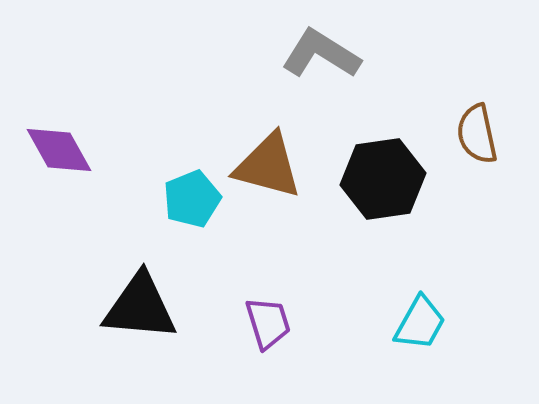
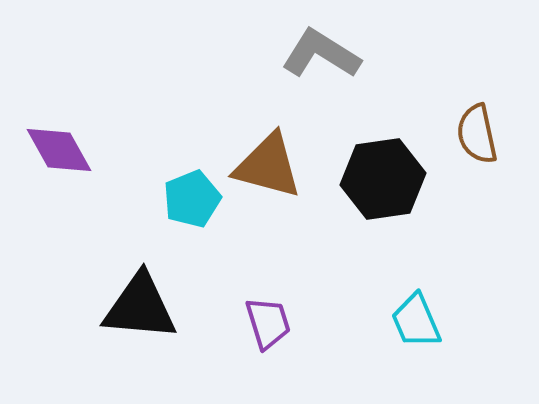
cyan trapezoid: moved 4 px left, 2 px up; rotated 128 degrees clockwise
